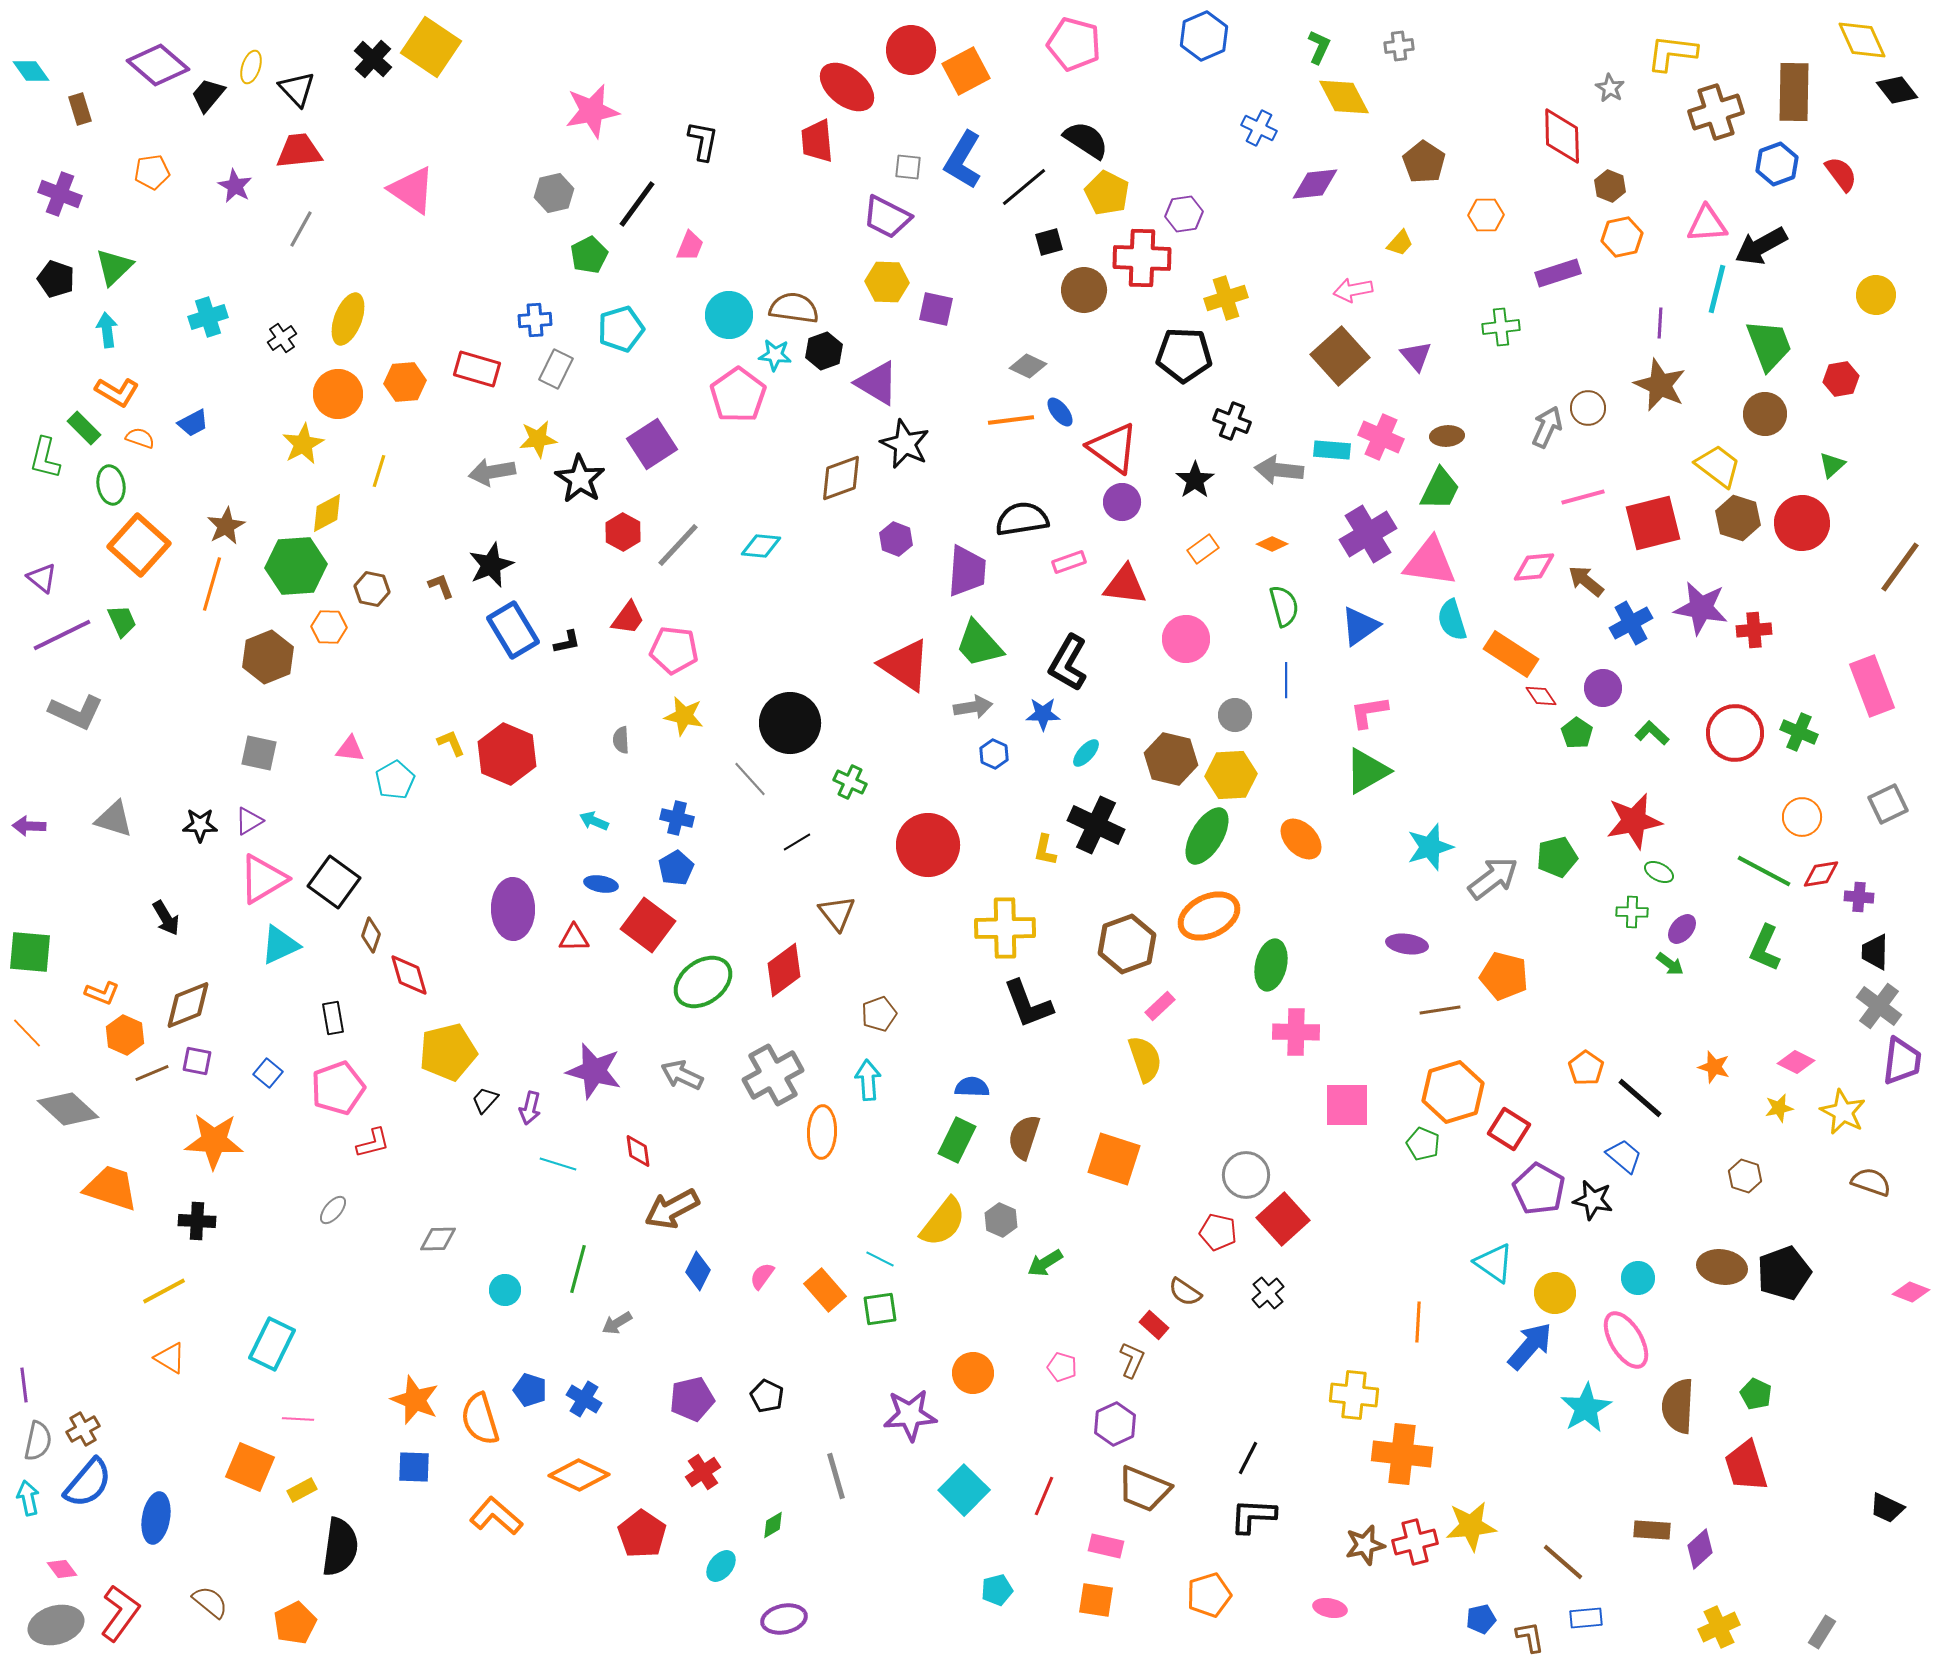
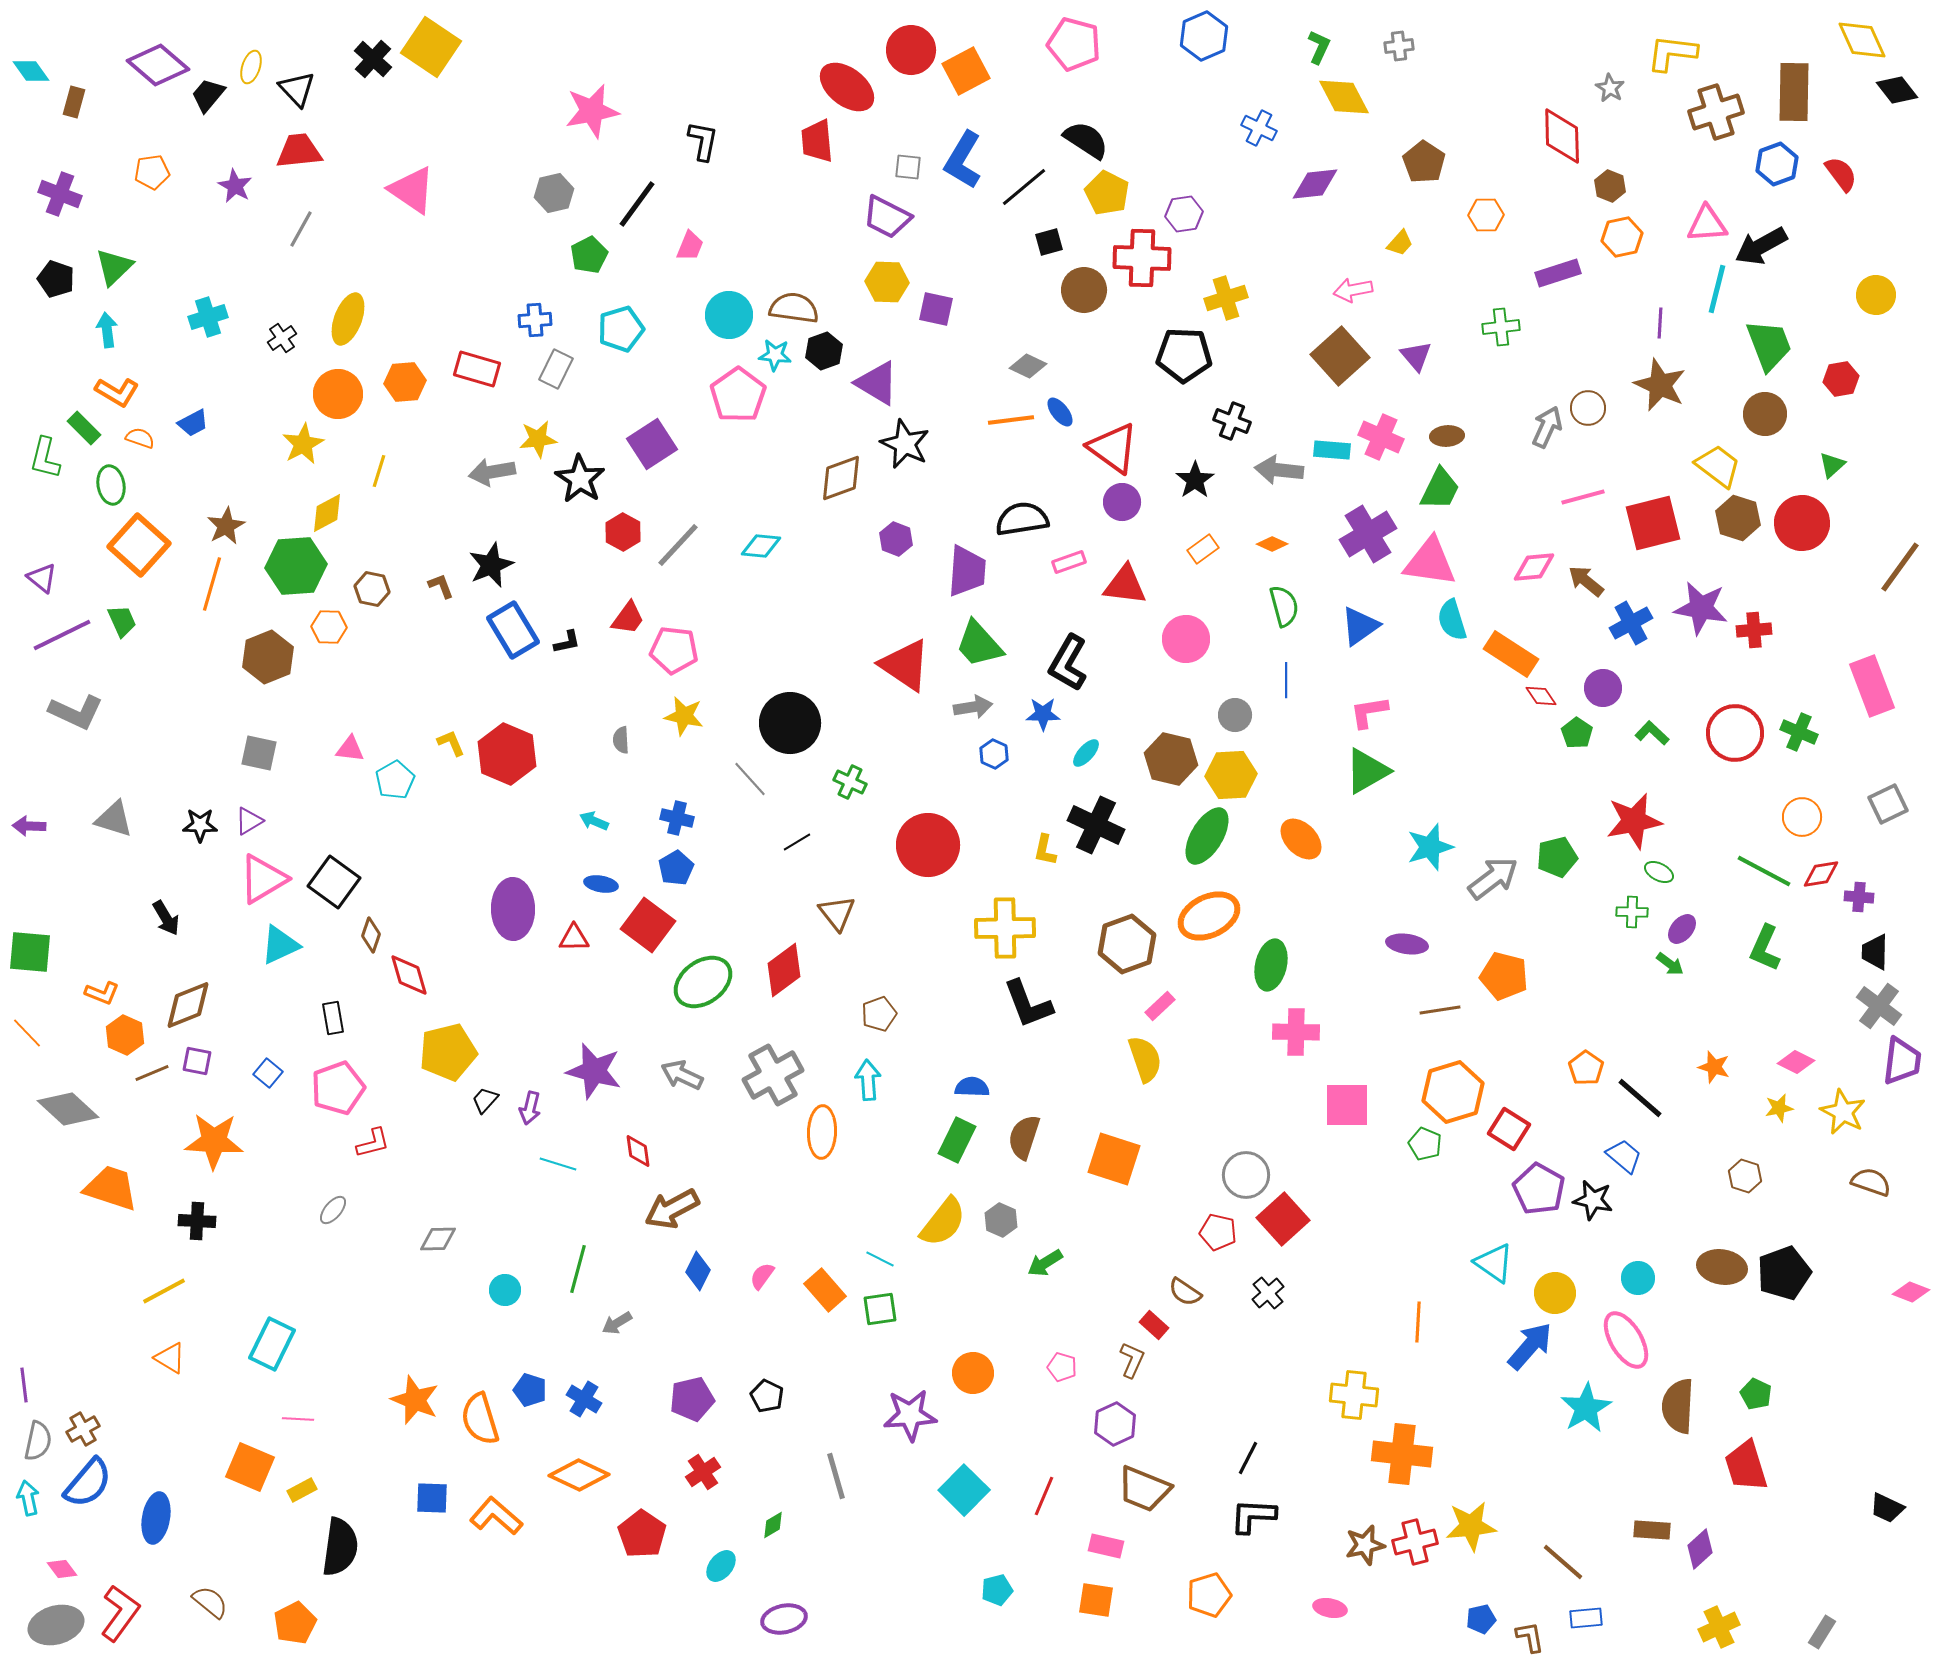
brown rectangle at (80, 109): moved 6 px left, 7 px up; rotated 32 degrees clockwise
green pentagon at (1423, 1144): moved 2 px right
blue square at (414, 1467): moved 18 px right, 31 px down
